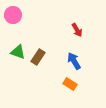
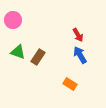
pink circle: moved 5 px down
red arrow: moved 1 px right, 5 px down
blue arrow: moved 6 px right, 6 px up
